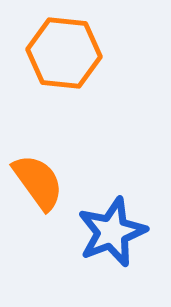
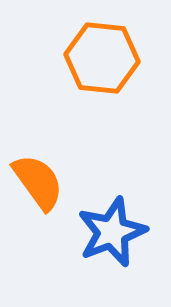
orange hexagon: moved 38 px right, 5 px down
